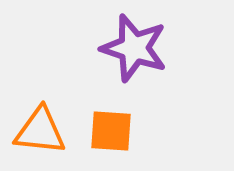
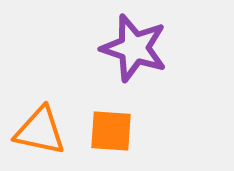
orange triangle: rotated 6 degrees clockwise
